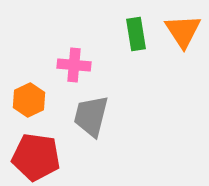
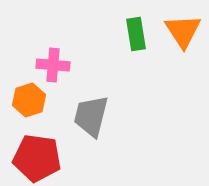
pink cross: moved 21 px left
orange hexagon: rotated 8 degrees clockwise
red pentagon: moved 1 px right, 1 px down
